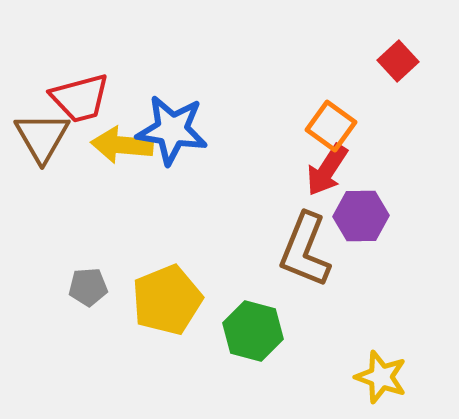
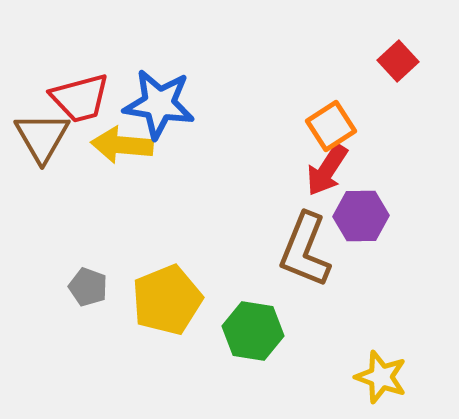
orange square: rotated 21 degrees clockwise
blue star: moved 13 px left, 26 px up
gray pentagon: rotated 24 degrees clockwise
green hexagon: rotated 6 degrees counterclockwise
